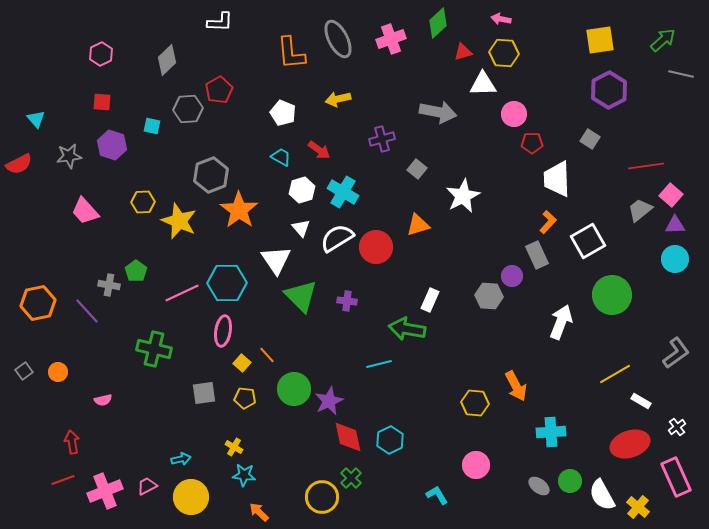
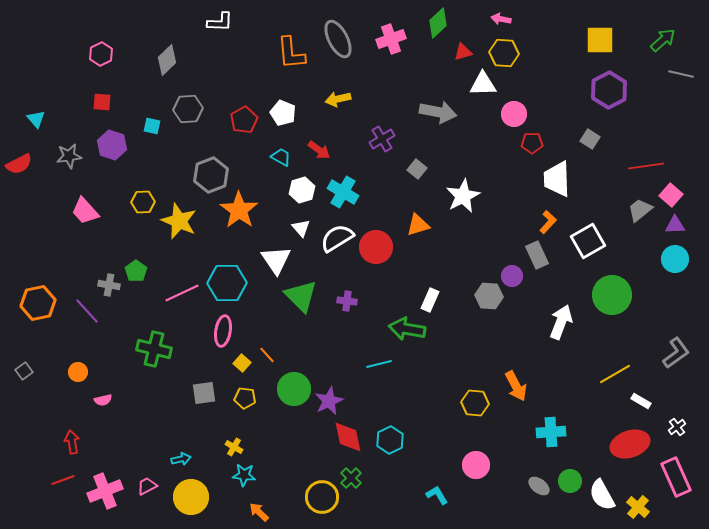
yellow square at (600, 40): rotated 8 degrees clockwise
red pentagon at (219, 90): moved 25 px right, 30 px down
purple cross at (382, 139): rotated 15 degrees counterclockwise
orange circle at (58, 372): moved 20 px right
